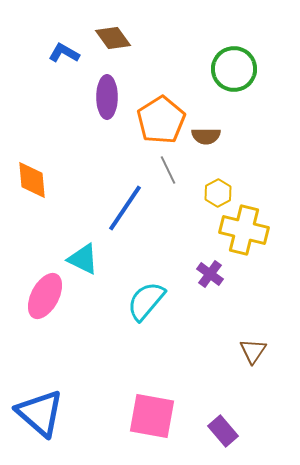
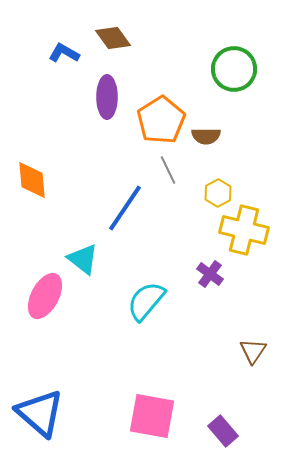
cyan triangle: rotated 12 degrees clockwise
